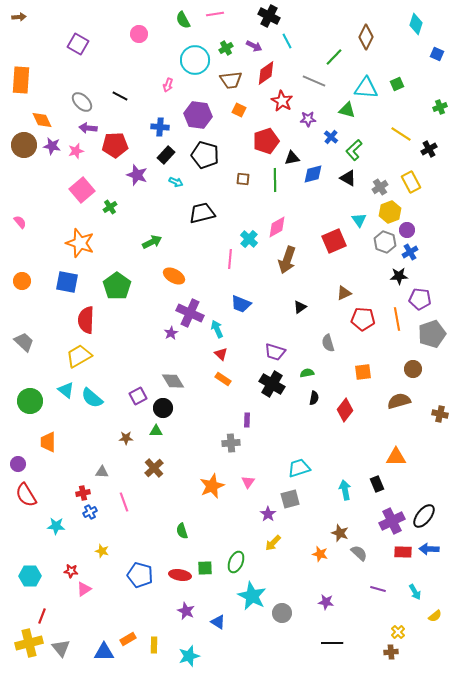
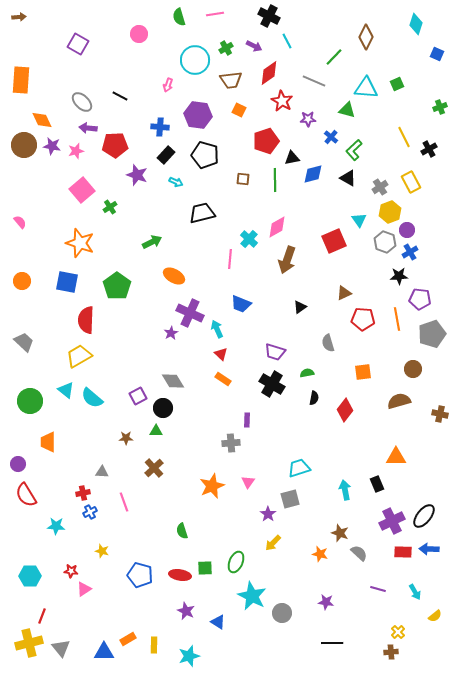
green semicircle at (183, 20): moved 4 px left, 3 px up; rotated 12 degrees clockwise
red diamond at (266, 73): moved 3 px right
yellow line at (401, 134): moved 3 px right, 3 px down; rotated 30 degrees clockwise
